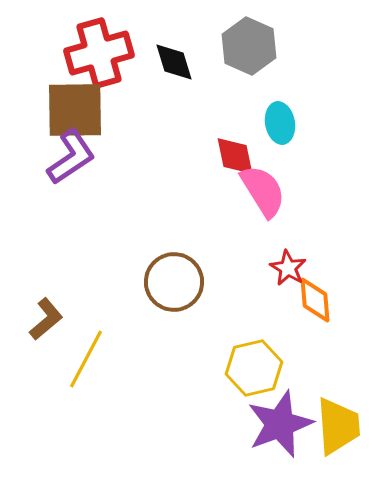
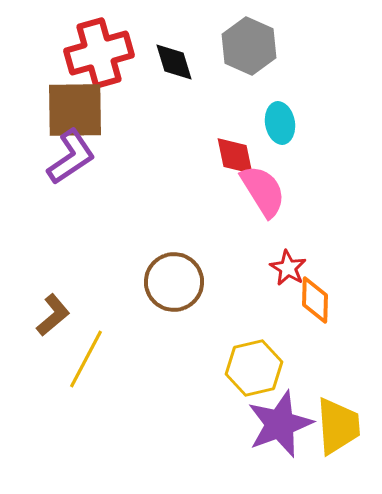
orange diamond: rotated 6 degrees clockwise
brown L-shape: moved 7 px right, 4 px up
